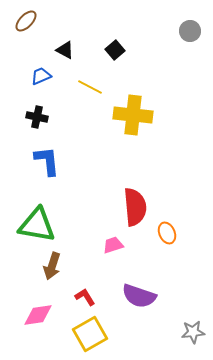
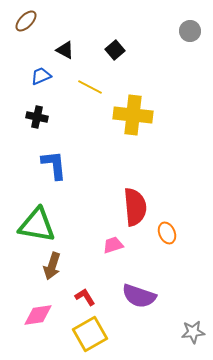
blue L-shape: moved 7 px right, 4 px down
